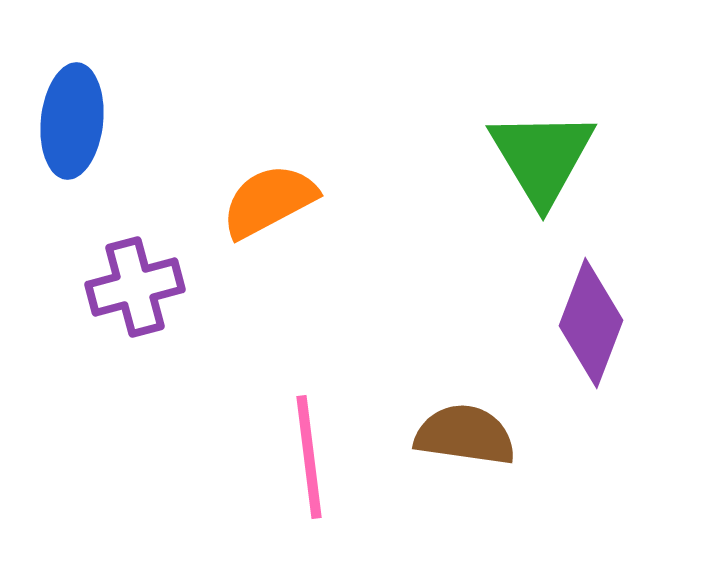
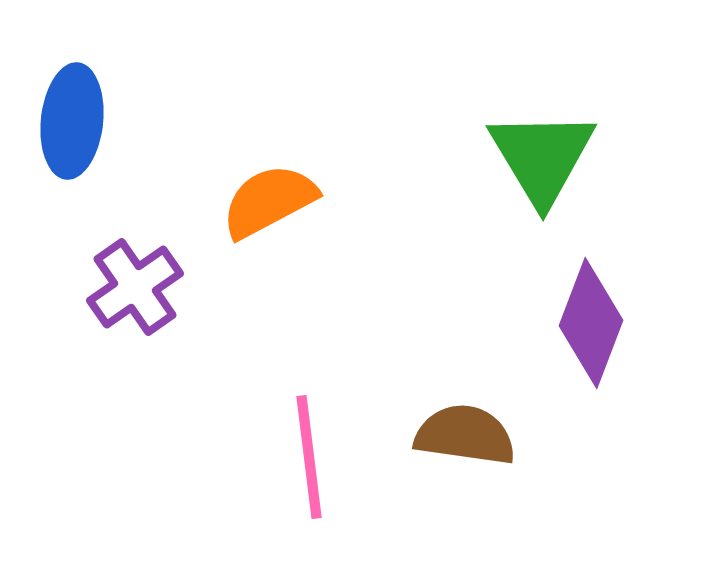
purple cross: rotated 20 degrees counterclockwise
